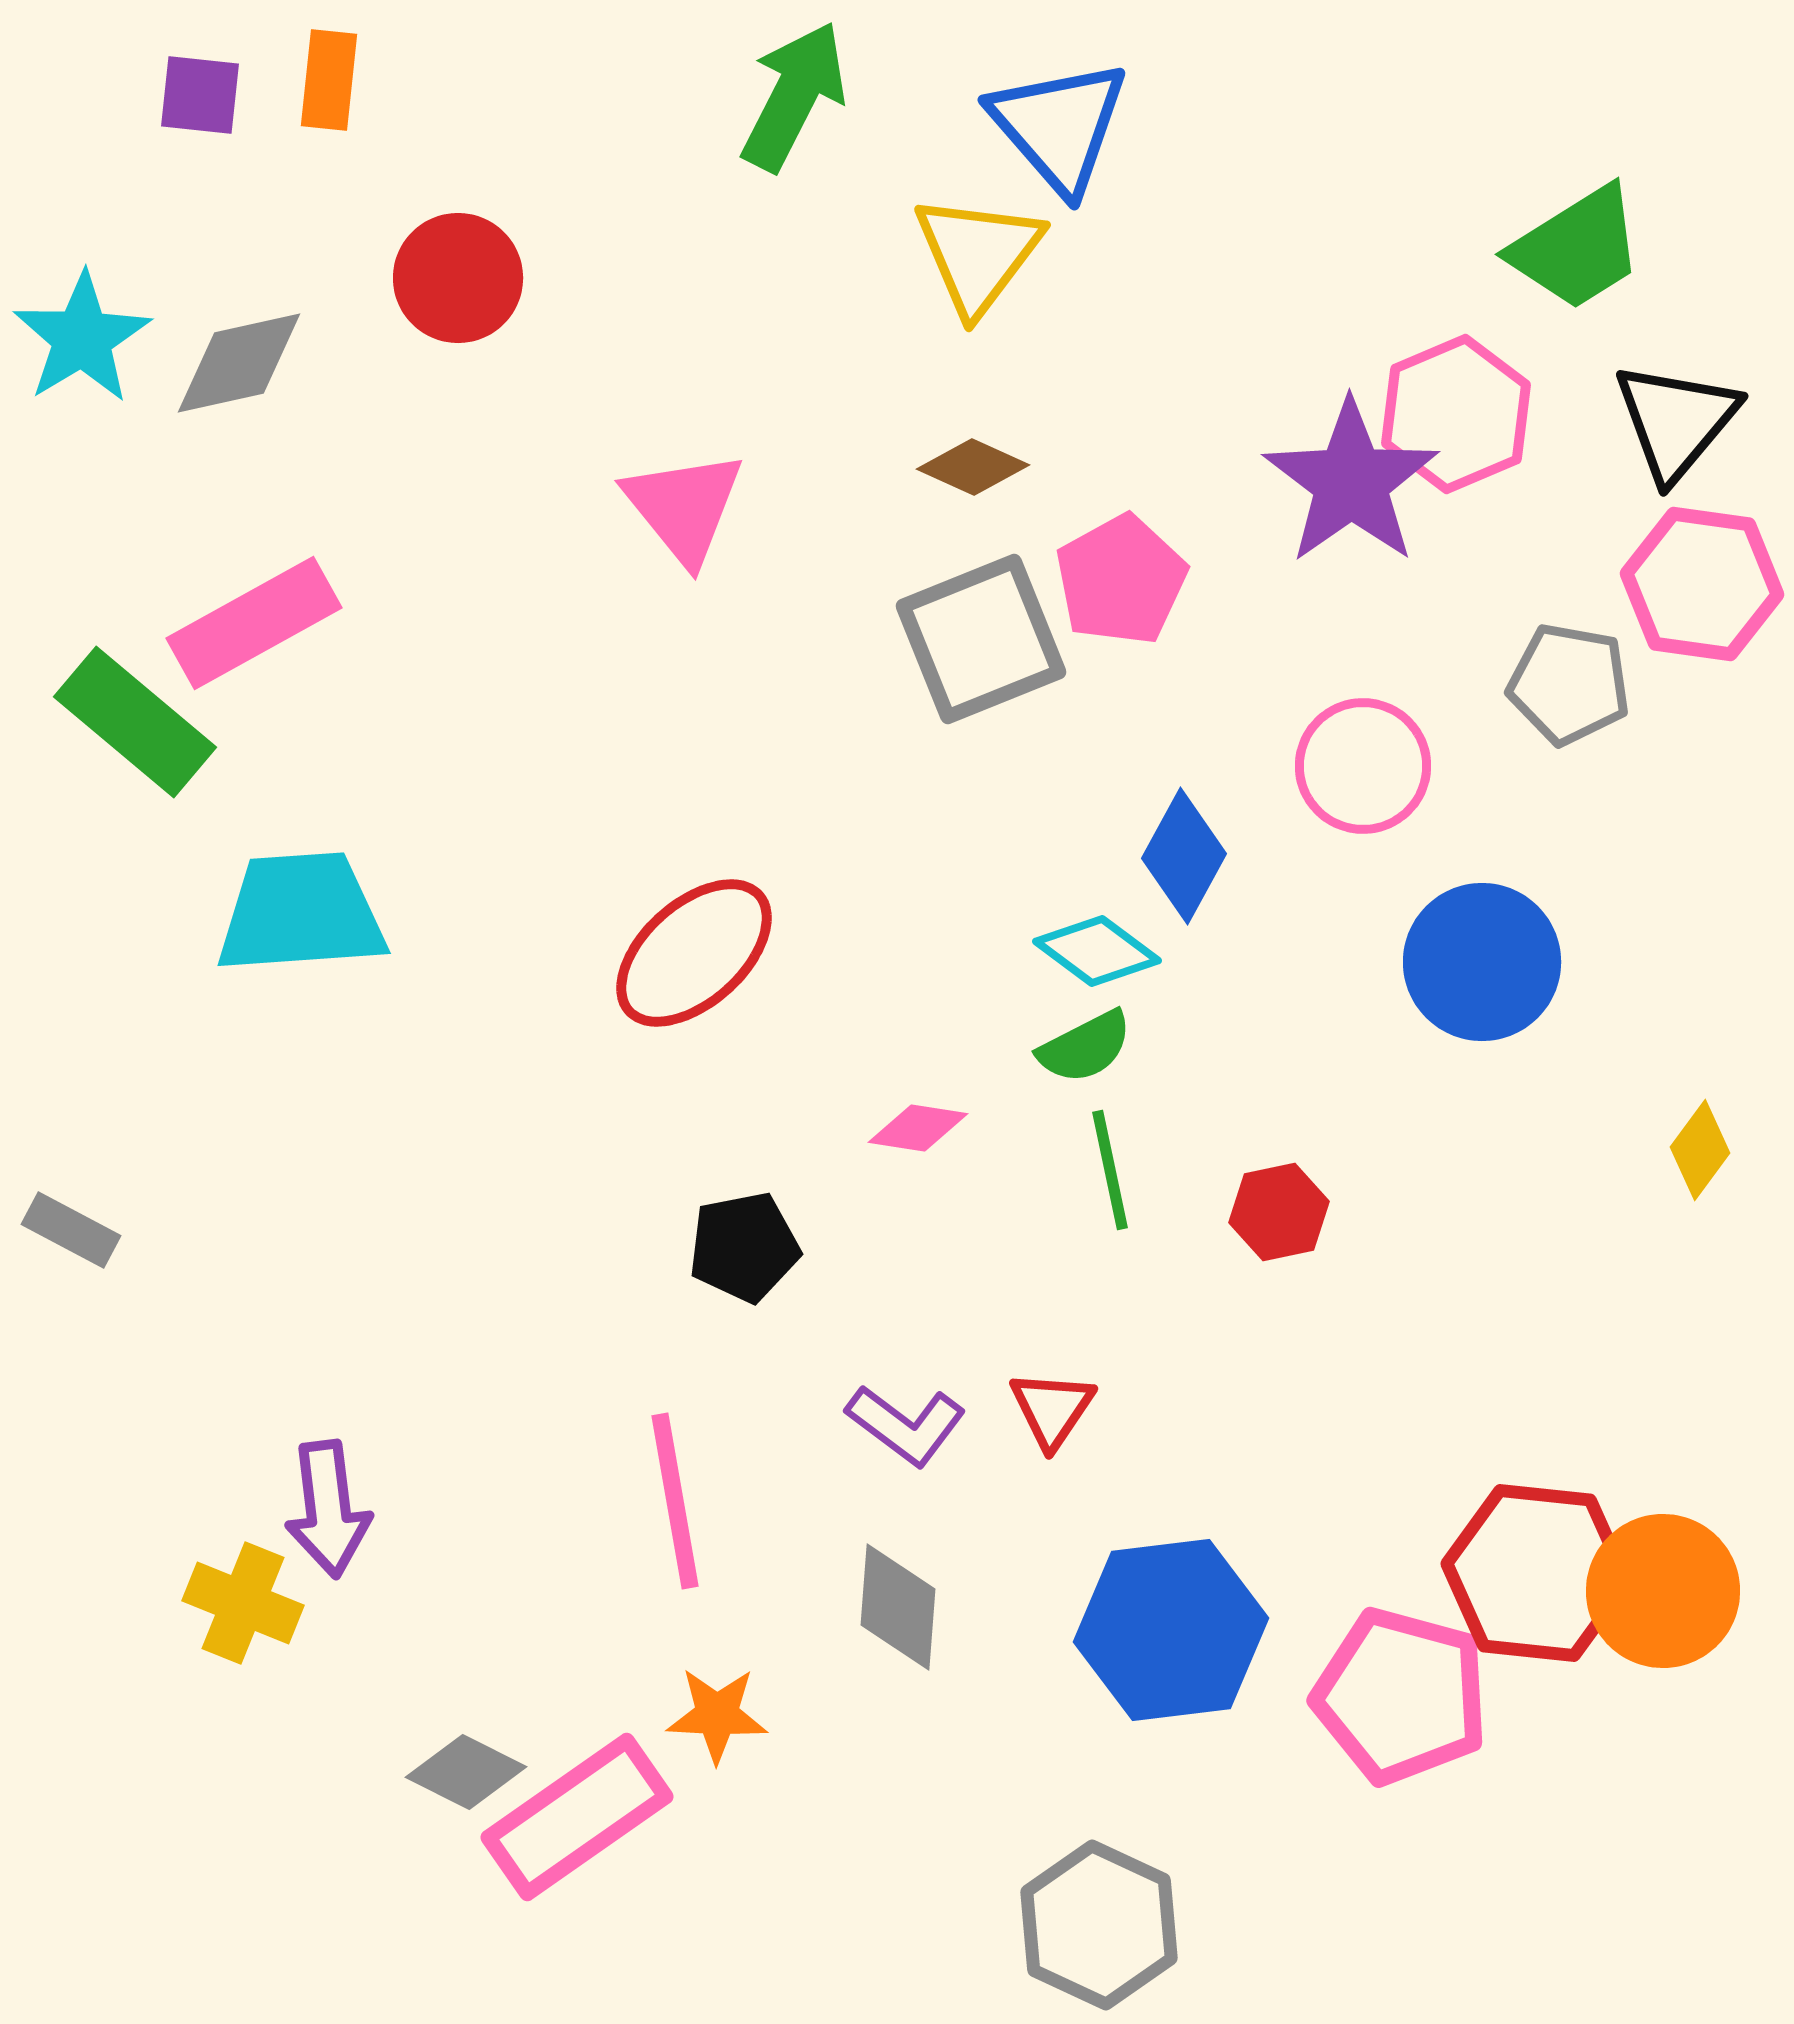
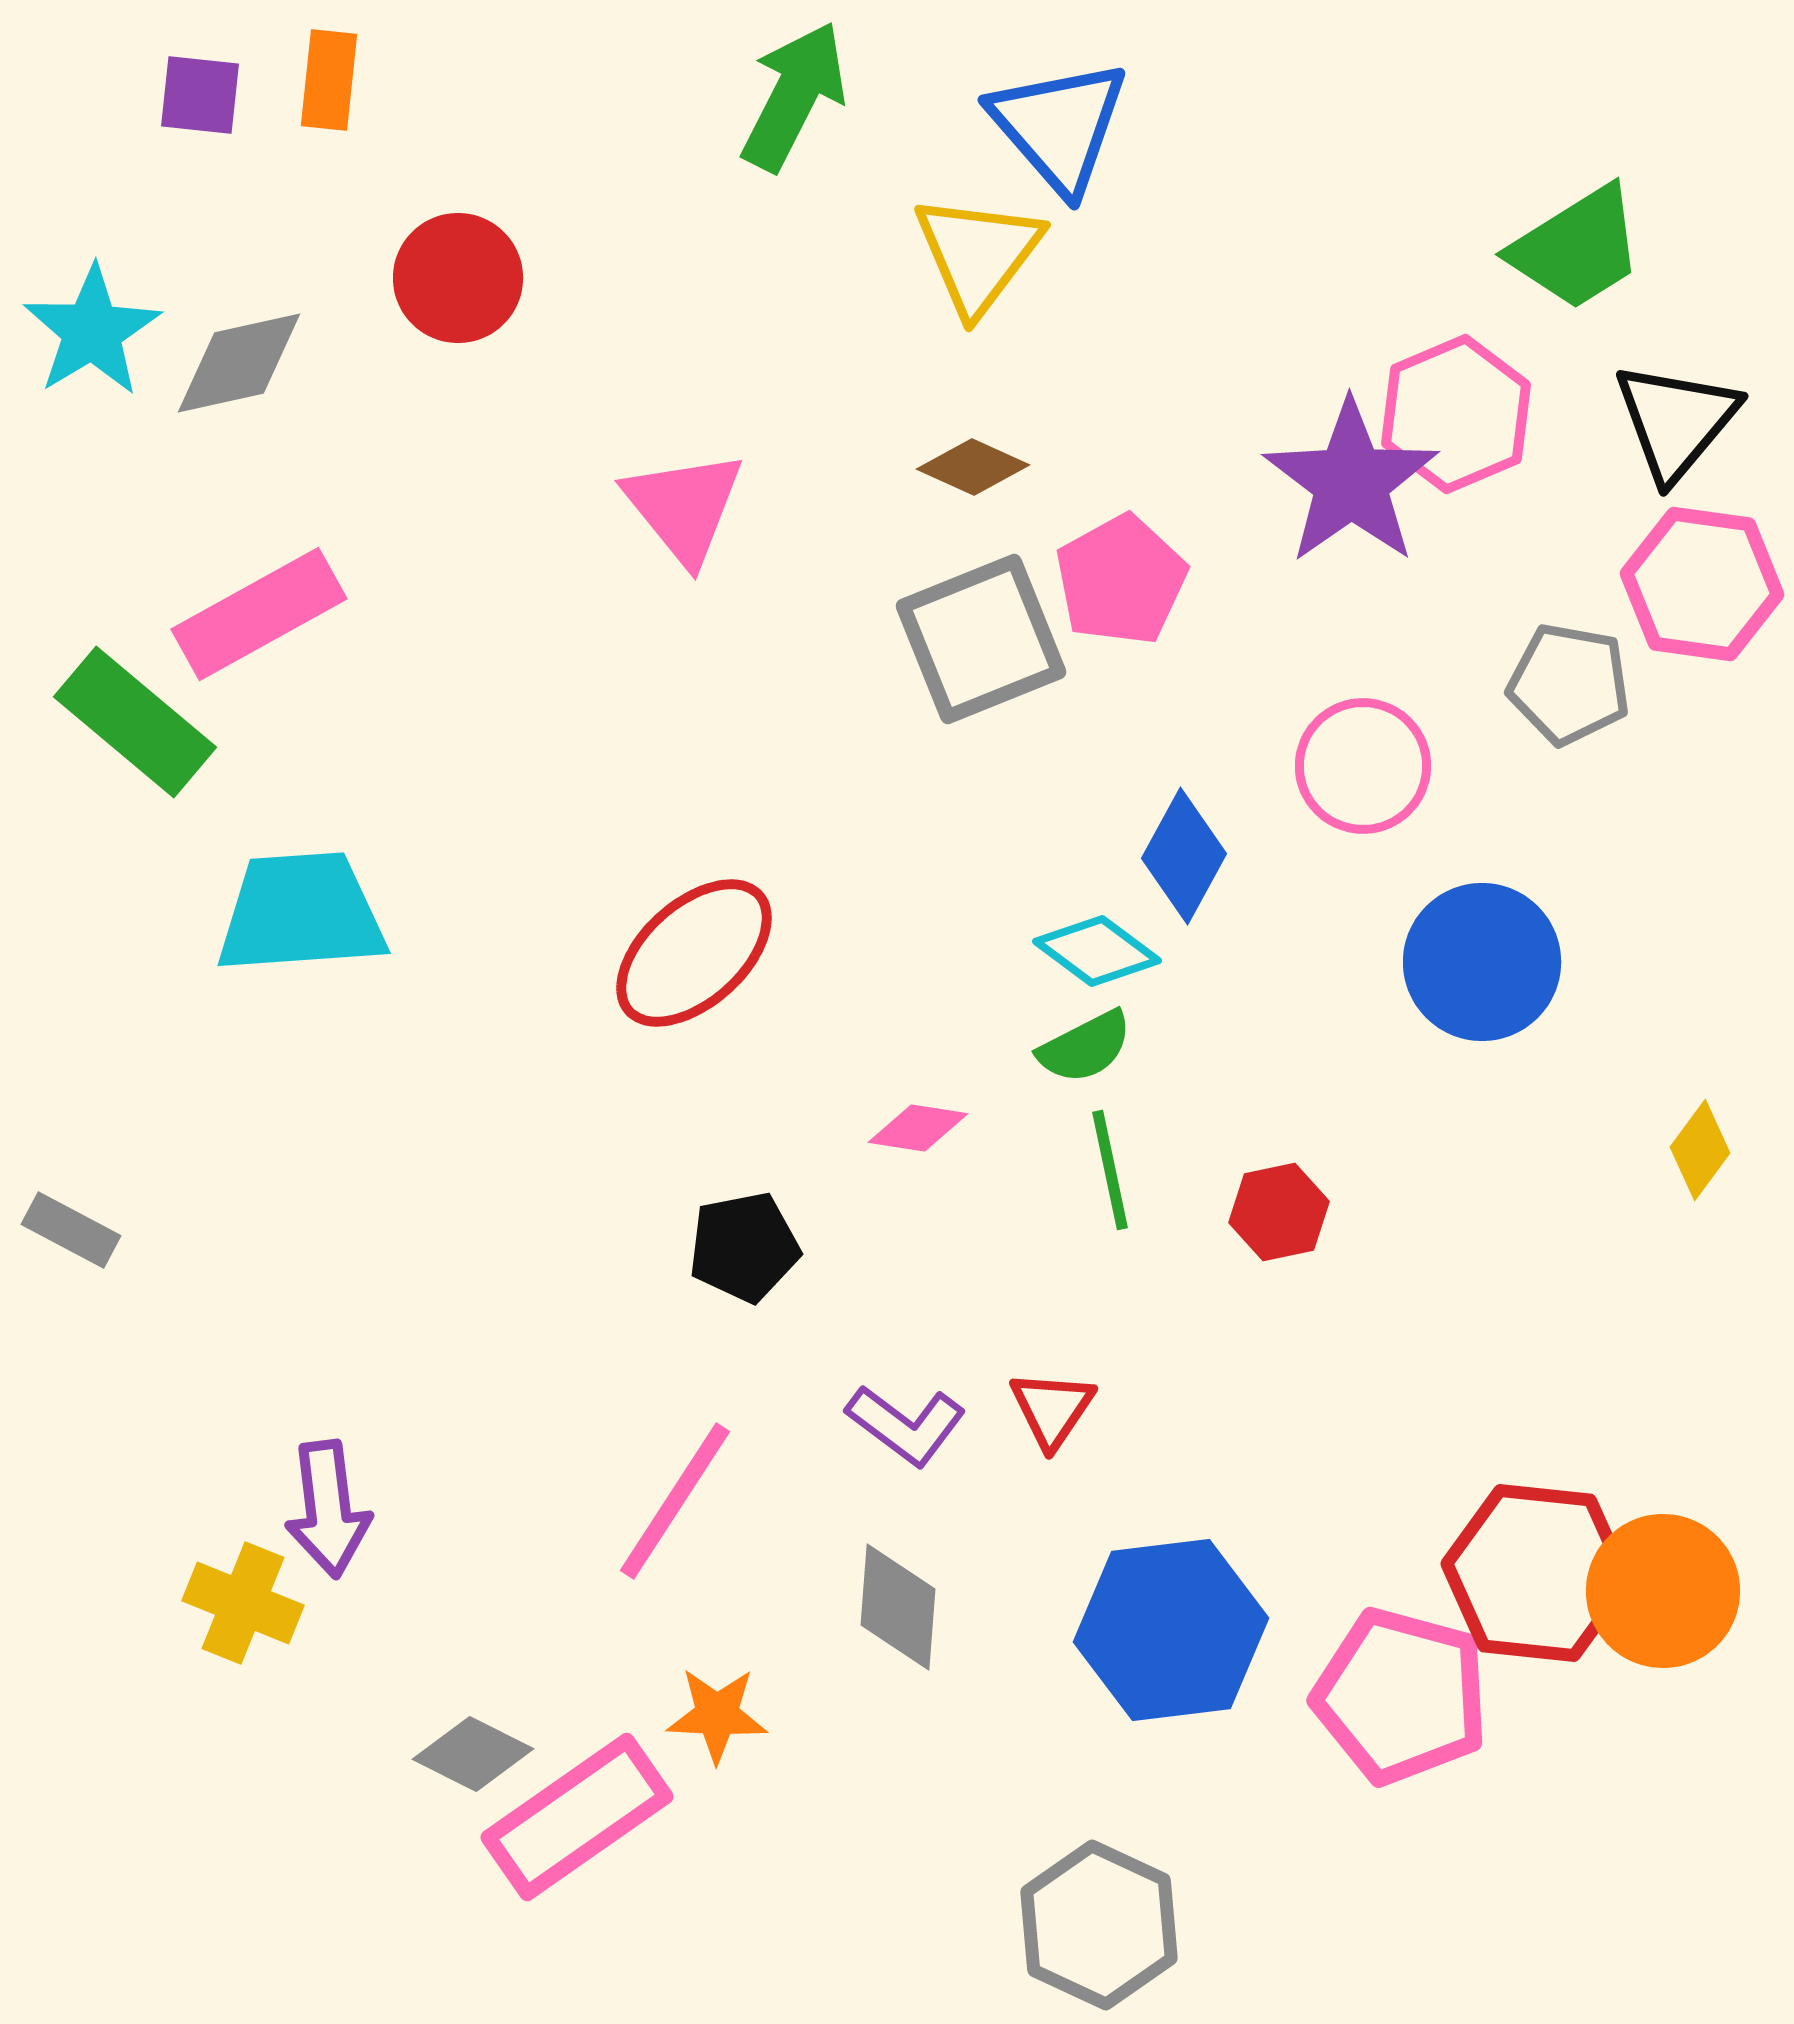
cyan star at (82, 338): moved 10 px right, 7 px up
pink rectangle at (254, 623): moved 5 px right, 9 px up
pink line at (675, 1501): rotated 43 degrees clockwise
gray diamond at (466, 1772): moved 7 px right, 18 px up
